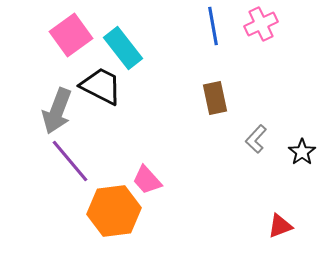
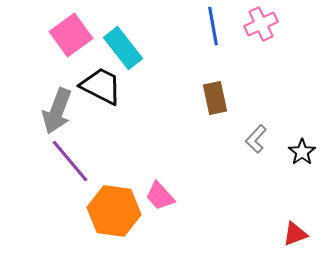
pink trapezoid: moved 13 px right, 16 px down
orange hexagon: rotated 15 degrees clockwise
red triangle: moved 15 px right, 8 px down
